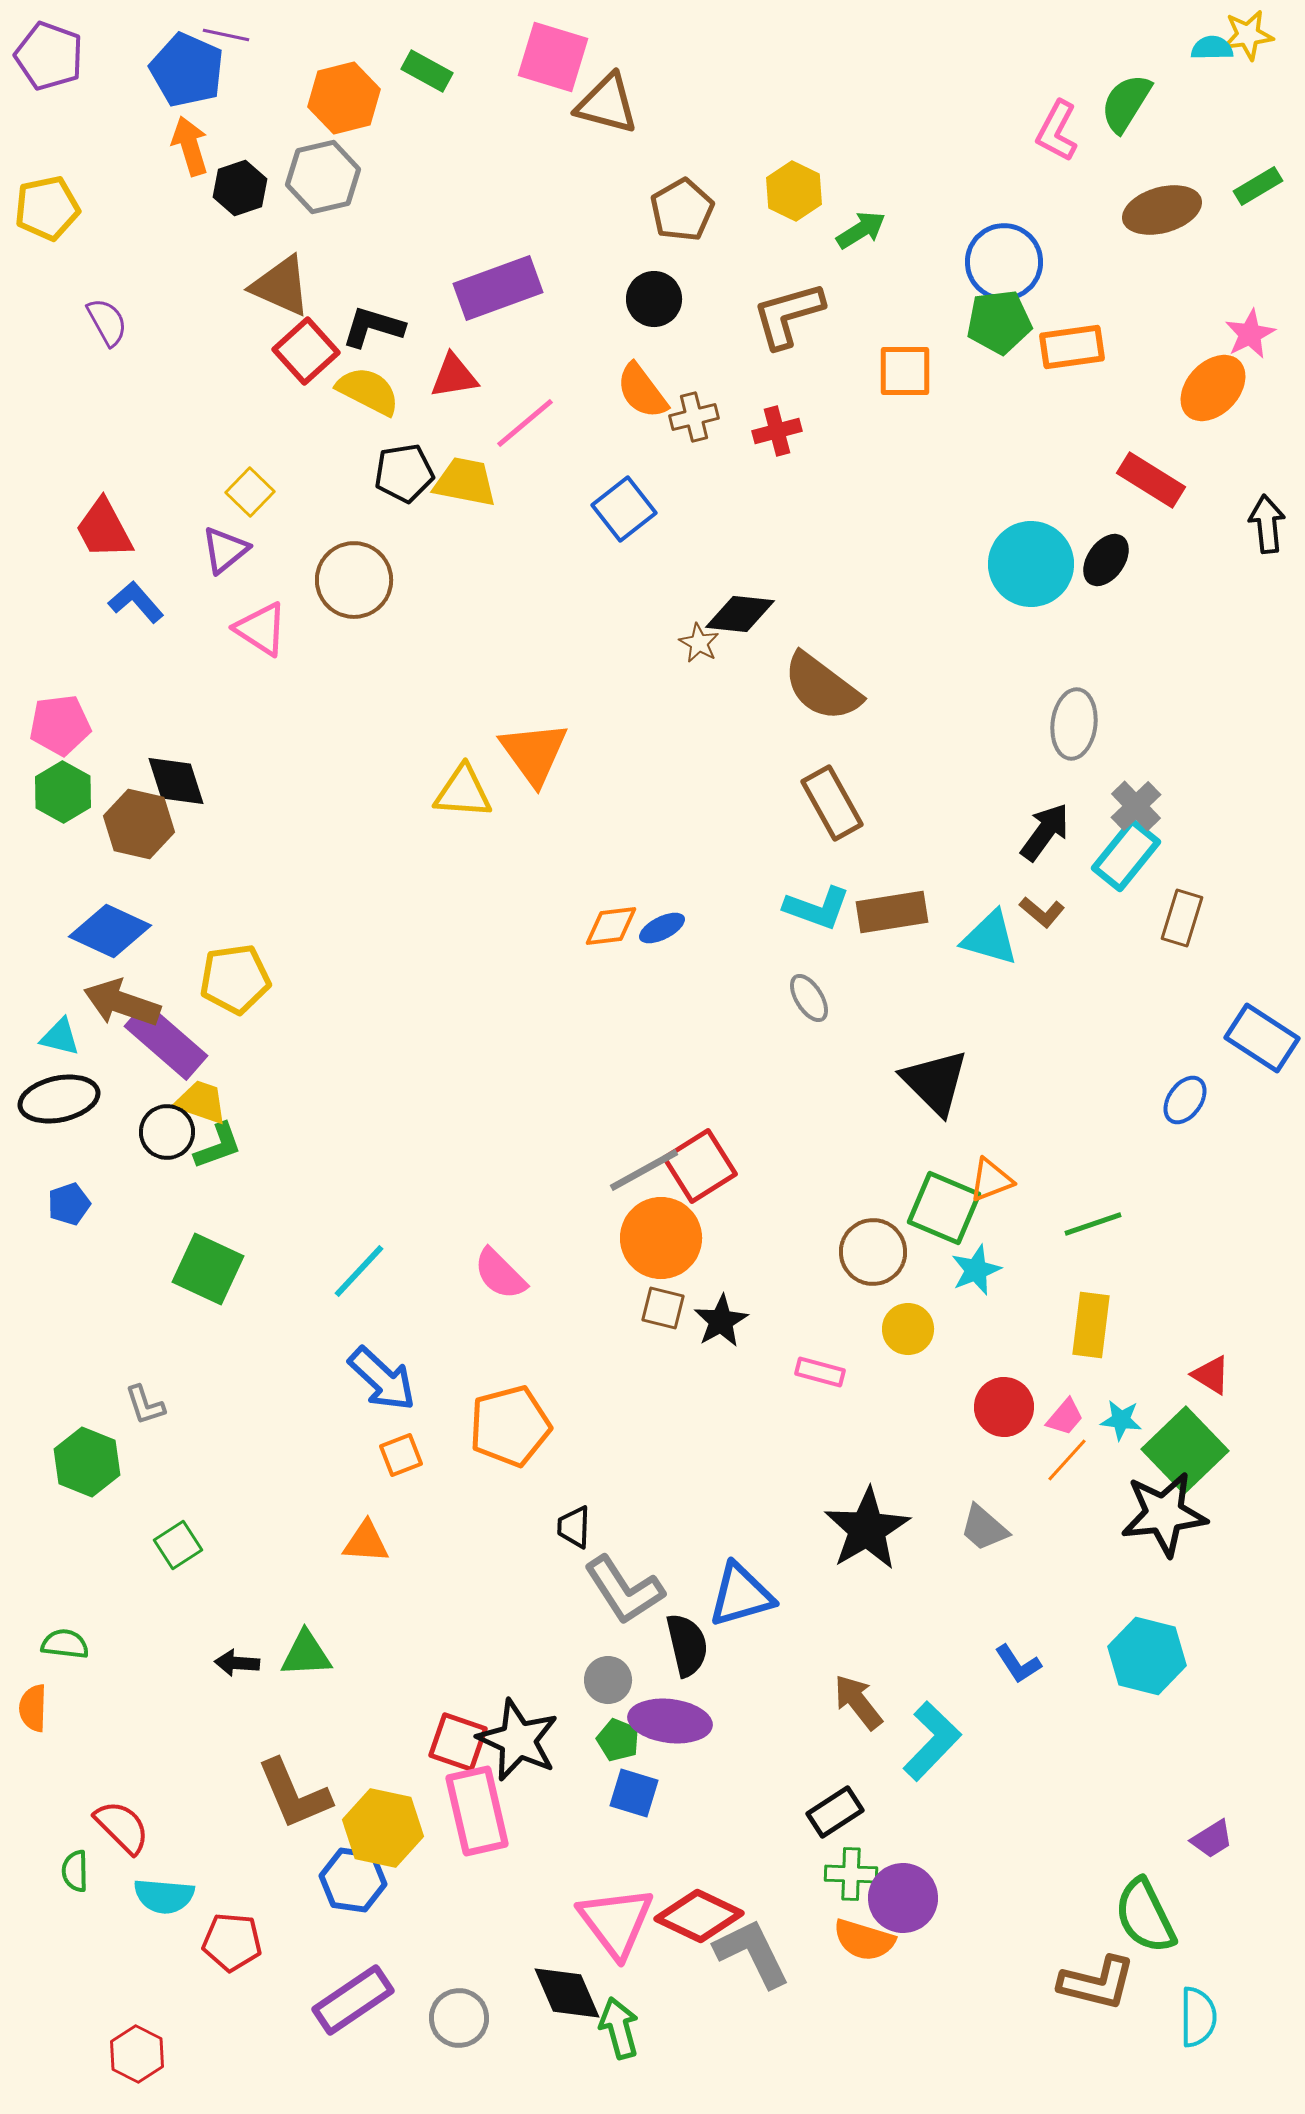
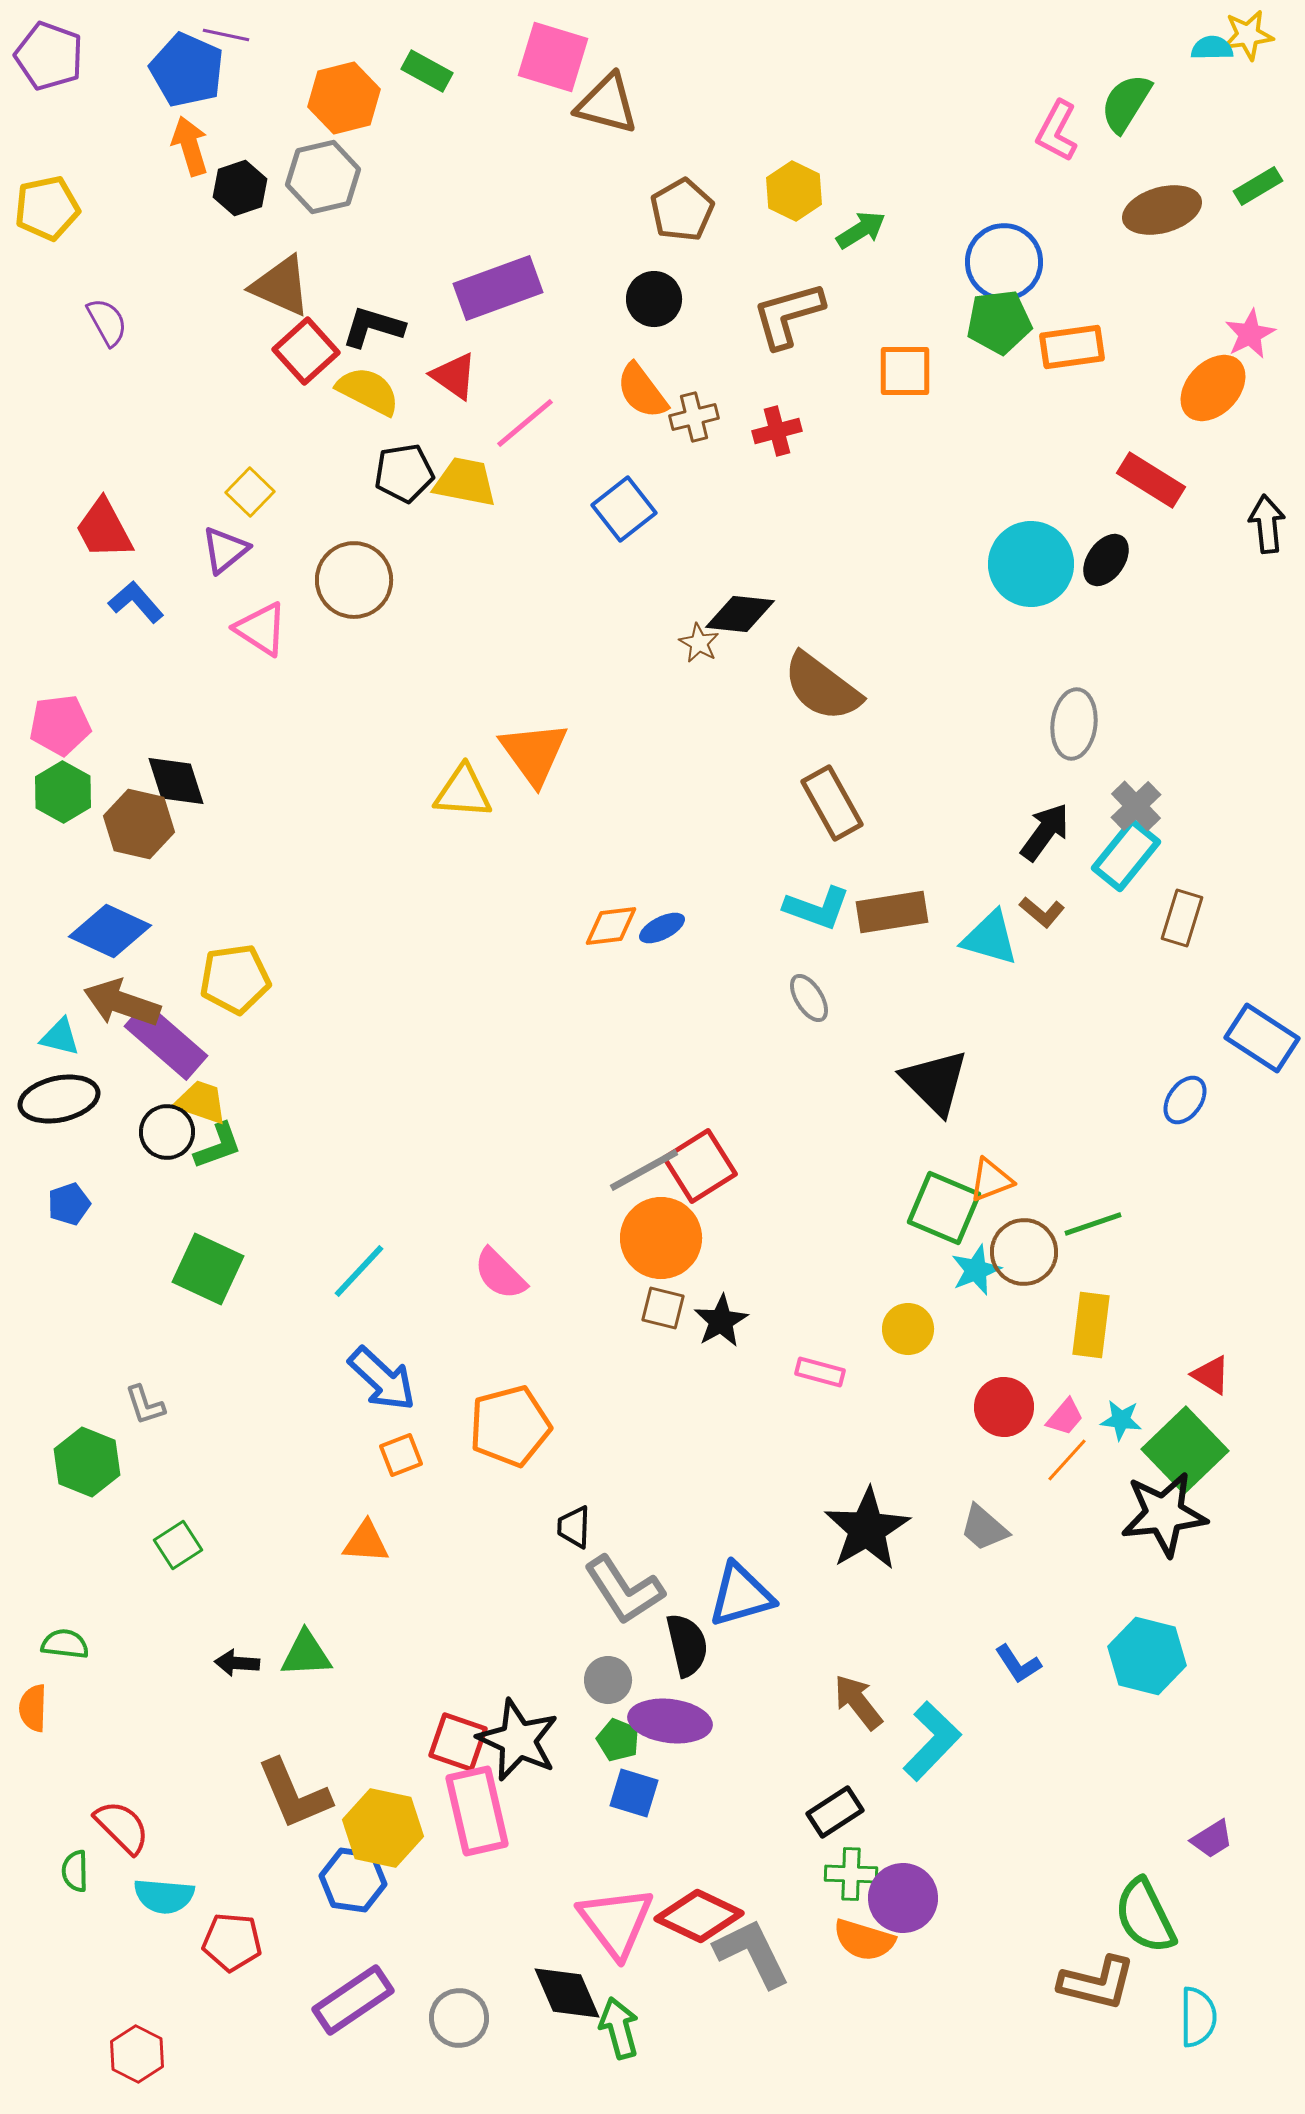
red triangle at (454, 376): rotated 44 degrees clockwise
brown circle at (873, 1252): moved 151 px right
